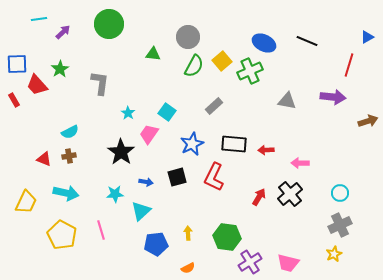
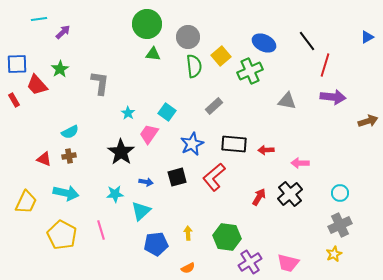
green circle at (109, 24): moved 38 px right
black line at (307, 41): rotated 30 degrees clockwise
yellow square at (222, 61): moved 1 px left, 5 px up
red line at (349, 65): moved 24 px left
green semicircle at (194, 66): rotated 35 degrees counterclockwise
red L-shape at (214, 177): rotated 24 degrees clockwise
